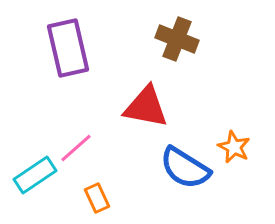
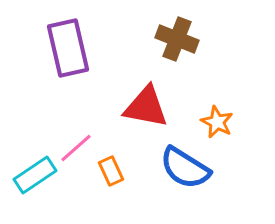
orange star: moved 17 px left, 25 px up
orange rectangle: moved 14 px right, 27 px up
